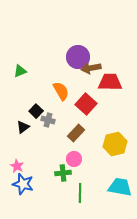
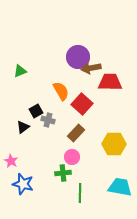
red square: moved 4 px left
black square: rotated 16 degrees clockwise
yellow hexagon: moved 1 px left; rotated 15 degrees clockwise
pink circle: moved 2 px left, 2 px up
pink star: moved 6 px left, 5 px up
